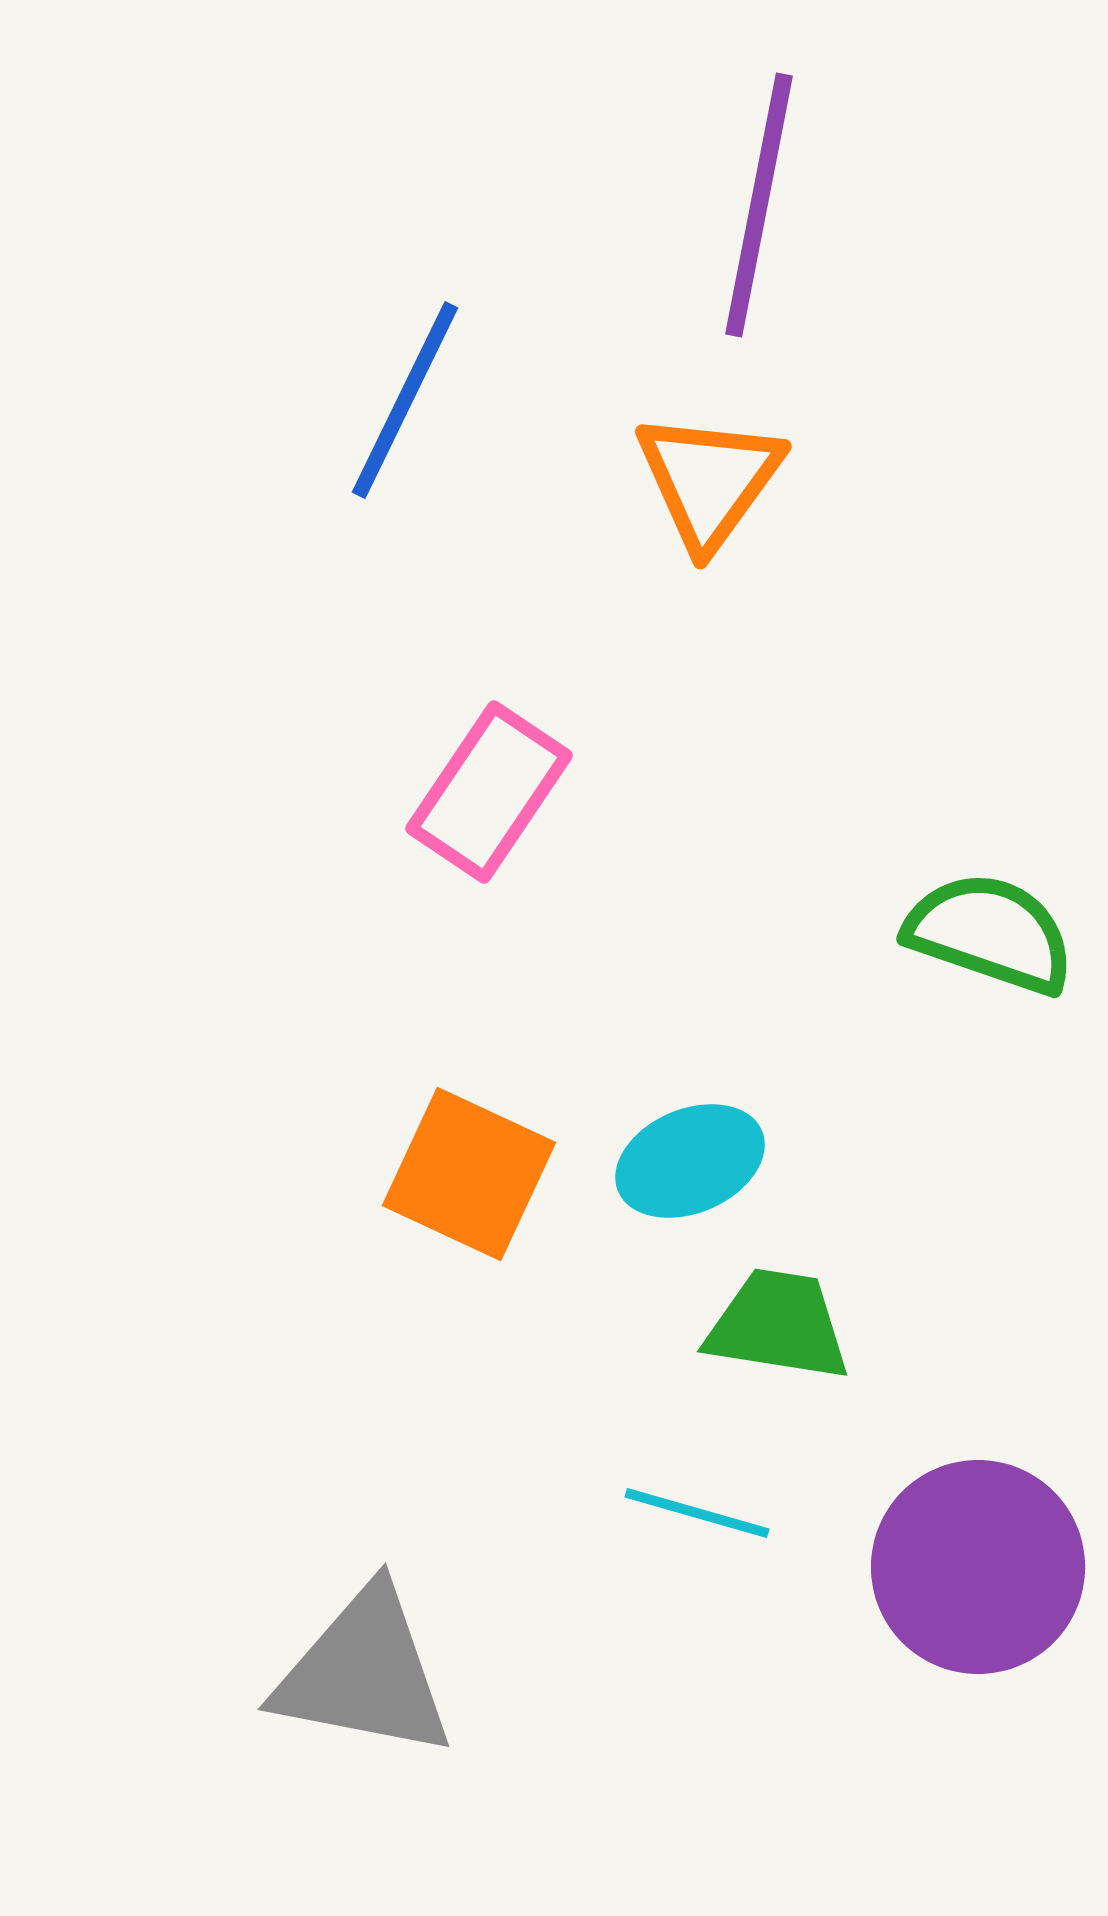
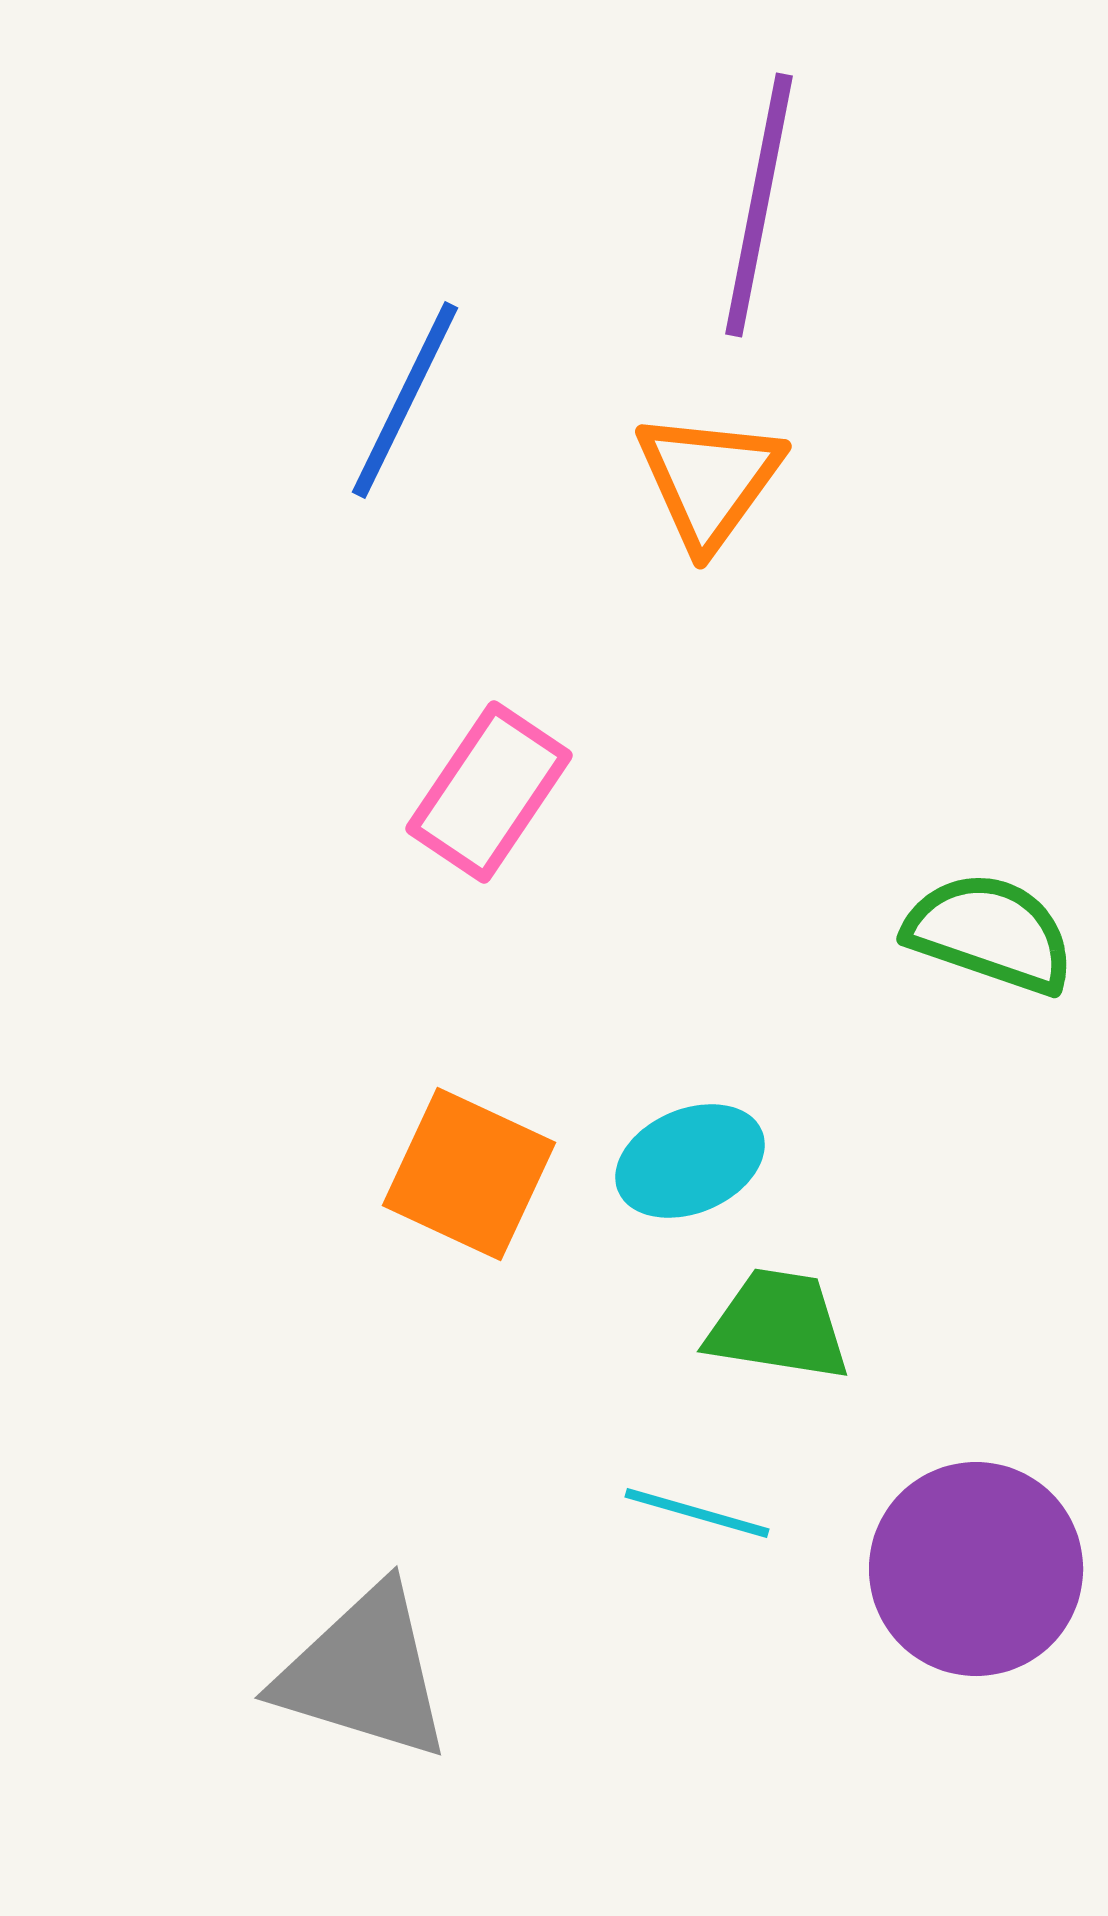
purple circle: moved 2 px left, 2 px down
gray triangle: rotated 6 degrees clockwise
